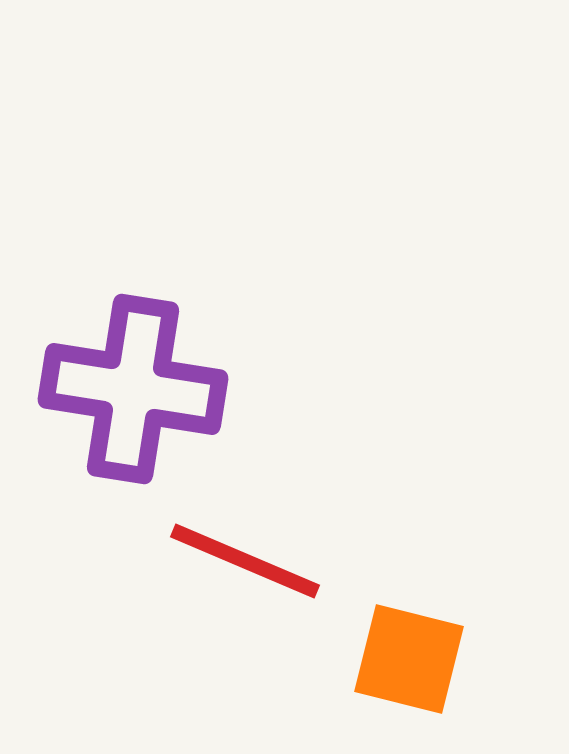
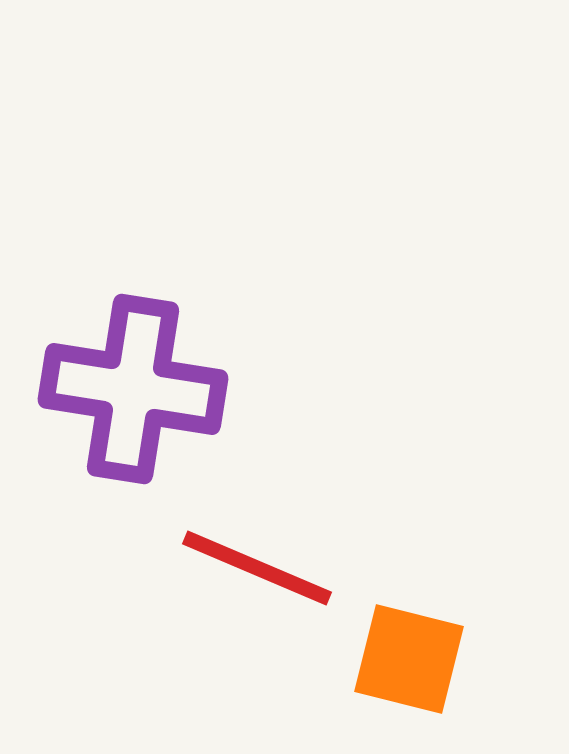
red line: moved 12 px right, 7 px down
